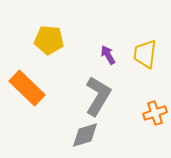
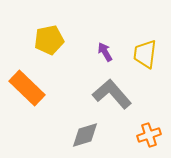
yellow pentagon: rotated 16 degrees counterclockwise
purple arrow: moved 3 px left, 3 px up
gray L-shape: moved 14 px right, 2 px up; rotated 72 degrees counterclockwise
orange cross: moved 6 px left, 22 px down
